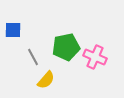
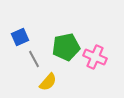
blue square: moved 7 px right, 7 px down; rotated 24 degrees counterclockwise
gray line: moved 1 px right, 2 px down
yellow semicircle: moved 2 px right, 2 px down
